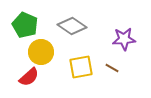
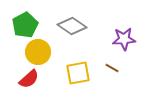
green pentagon: rotated 20 degrees clockwise
yellow circle: moved 3 px left
yellow square: moved 3 px left, 6 px down
red semicircle: moved 2 px down
